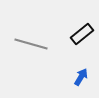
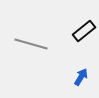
black rectangle: moved 2 px right, 3 px up
